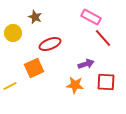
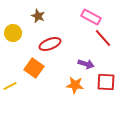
brown star: moved 3 px right, 1 px up
purple arrow: rotated 35 degrees clockwise
orange square: rotated 30 degrees counterclockwise
